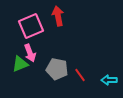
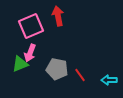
pink arrow: rotated 42 degrees clockwise
